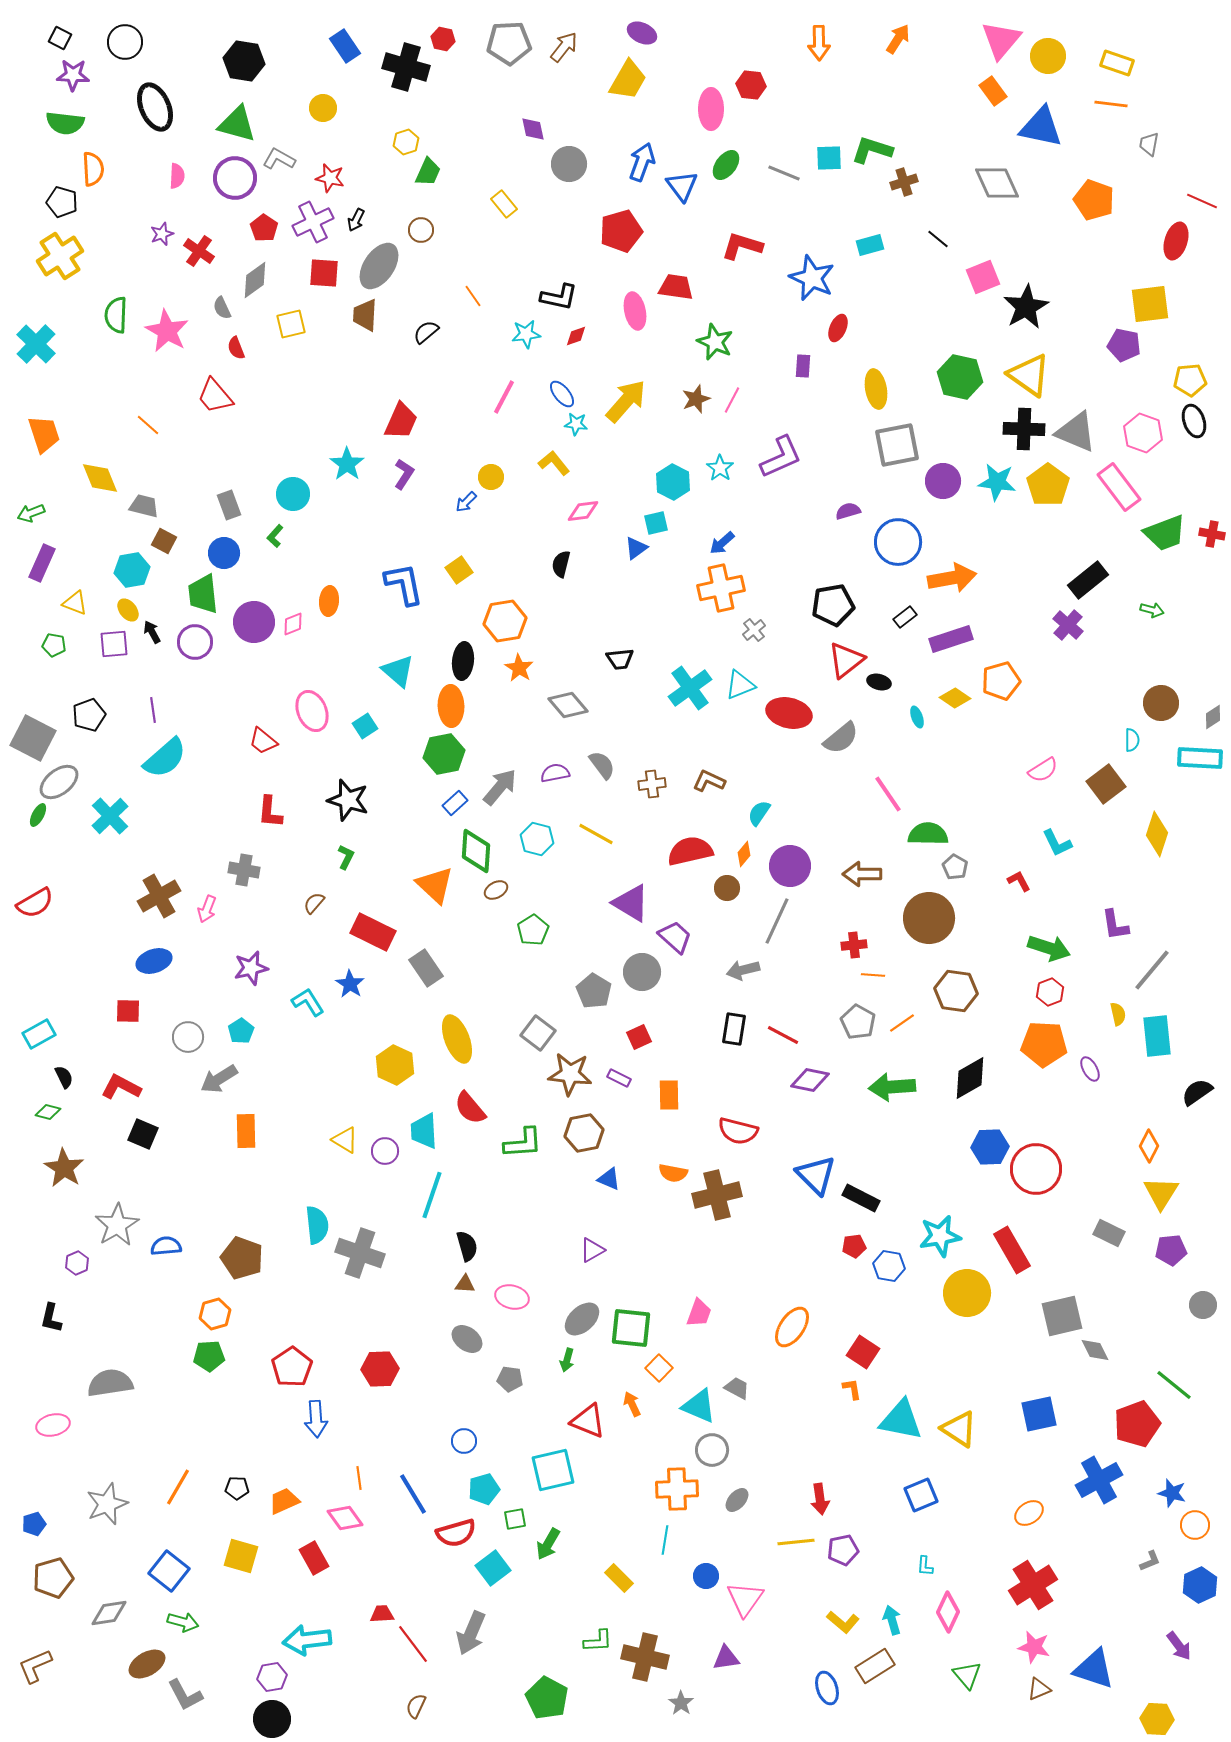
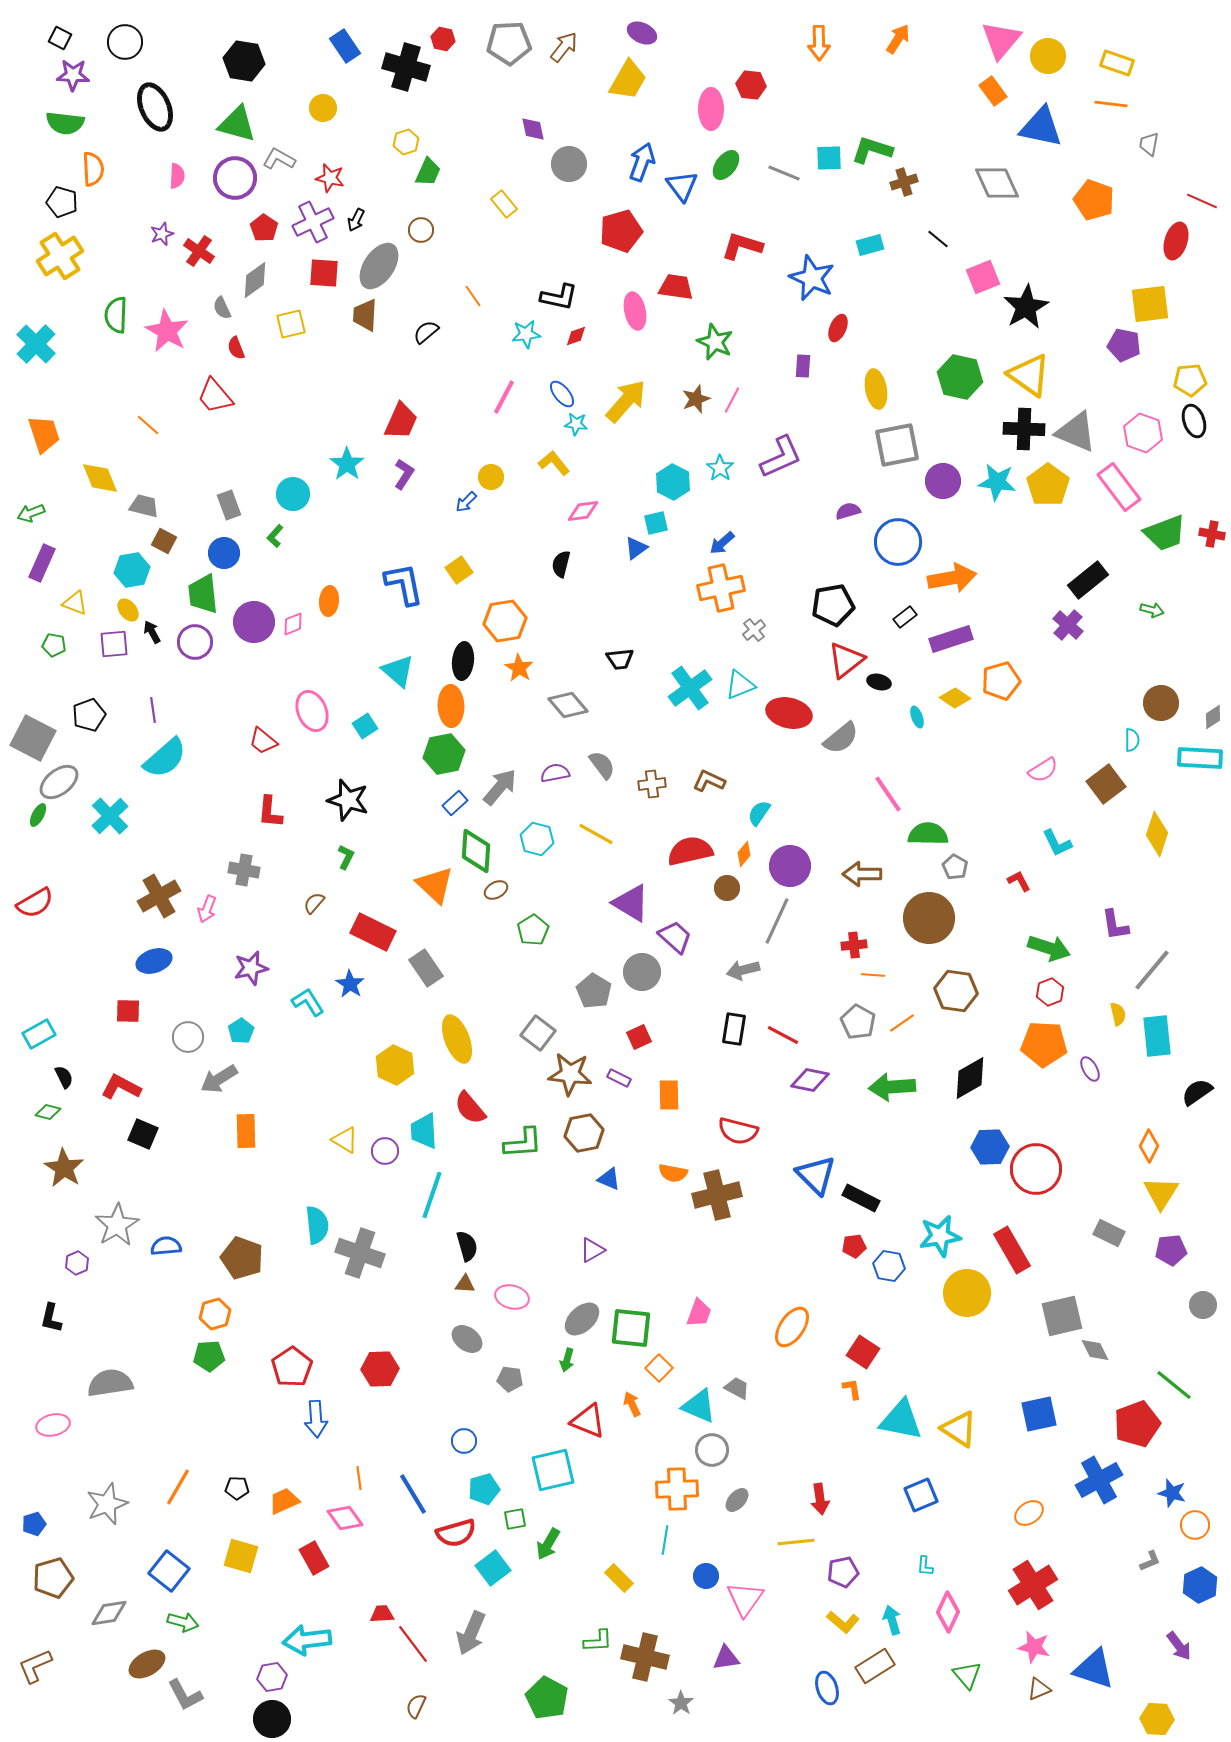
purple pentagon at (843, 1550): moved 22 px down
